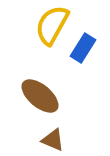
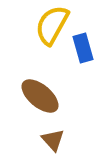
blue rectangle: rotated 48 degrees counterclockwise
brown triangle: rotated 25 degrees clockwise
